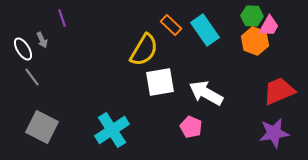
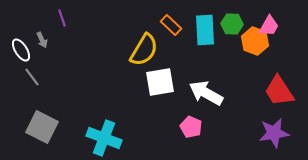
green hexagon: moved 20 px left, 8 px down
cyan rectangle: rotated 32 degrees clockwise
white ellipse: moved 2 px left, 1 px down
red trapezoid: rotated 100 degrees counterclockwise
cyan cross: moved 8 px left, 8 px down; rotated 36 degrees counterclockwise
